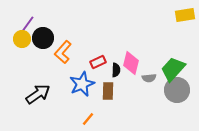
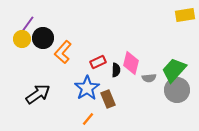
green trapezoid: moved 1 px right, 1 px down
blue star: moved 5 px right, 4 px down; rotated 10 degrees counterclockwise
brown rectangle: moved 8 px down; rotated 24 degrees counterclockwise
